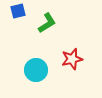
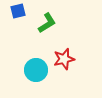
red star: moved 8 px left
